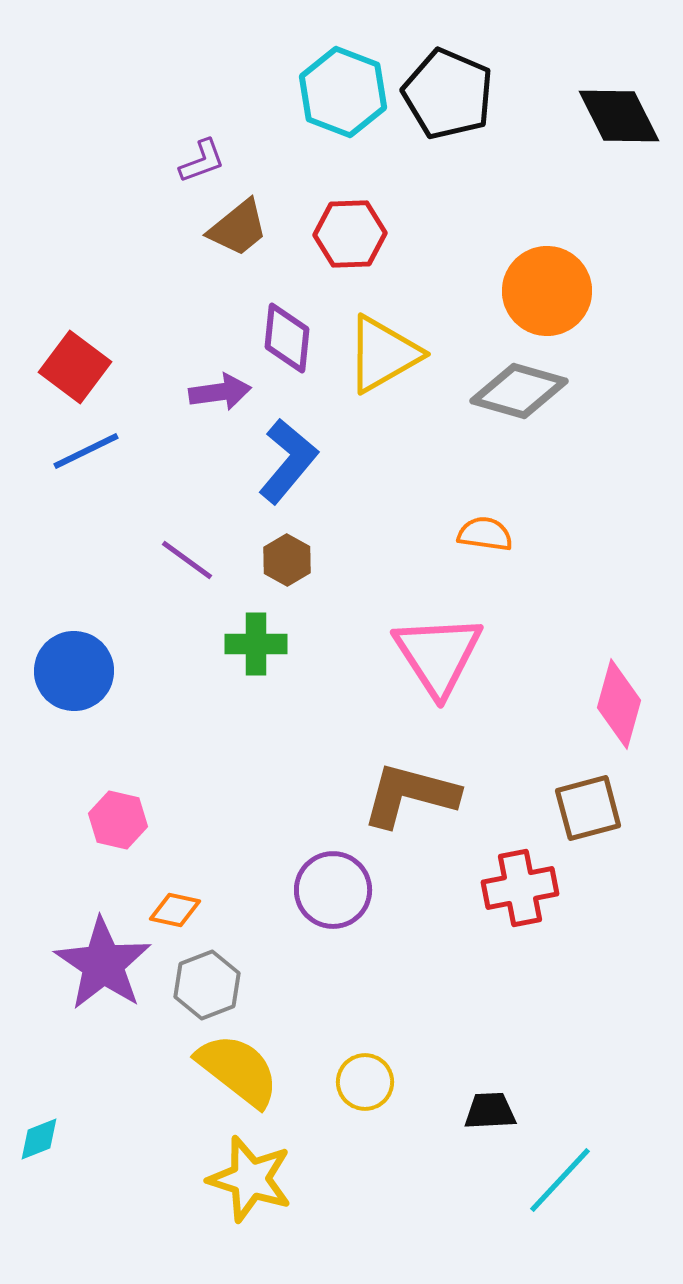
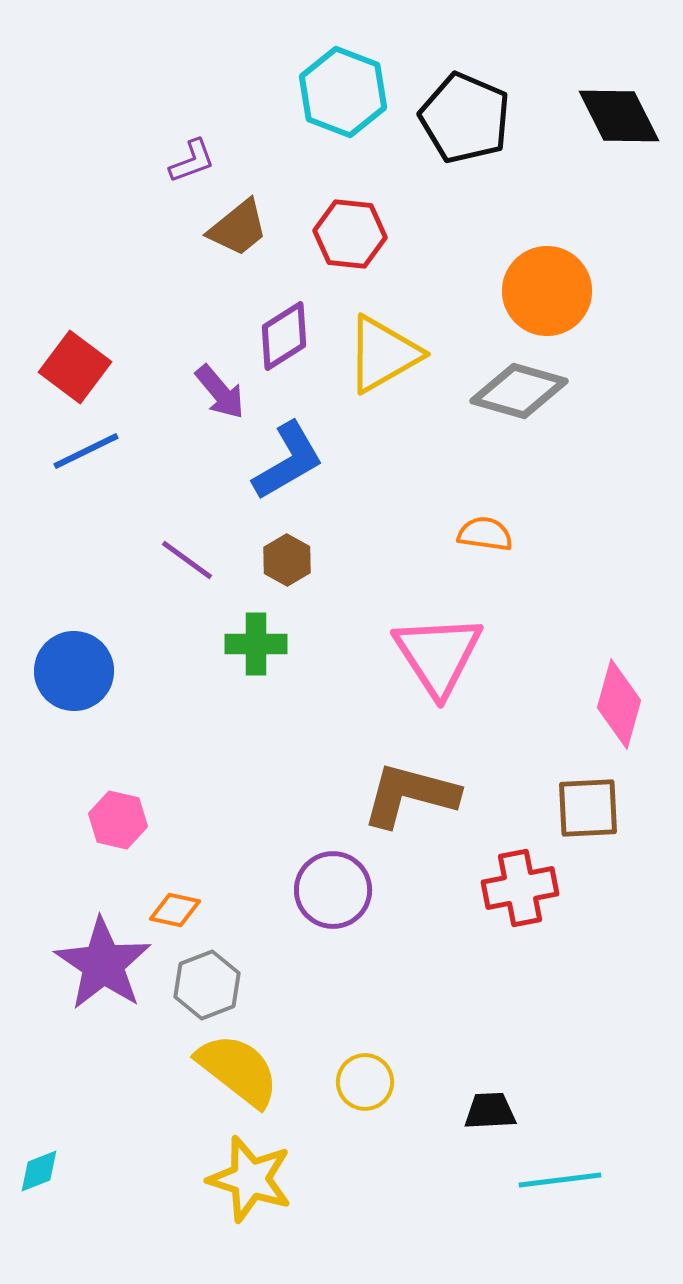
black pentagon: moved 17 px right, 24 px down
purple L-shape: moved 10 px left
red hexagon: rotated 8 degrees clockwise
purple diamond: moved 3 px left, 2 px up; rotated 52 degrees clockwise
purple arrow: rotated 58 degrees clockwise
blue L-shape: rotated 20 degrees clockwise
brown square: rotated 12 degrees clockwise
cyan diamond: moved 32 px down
cyan line: rotated 40 degrees clockwise
